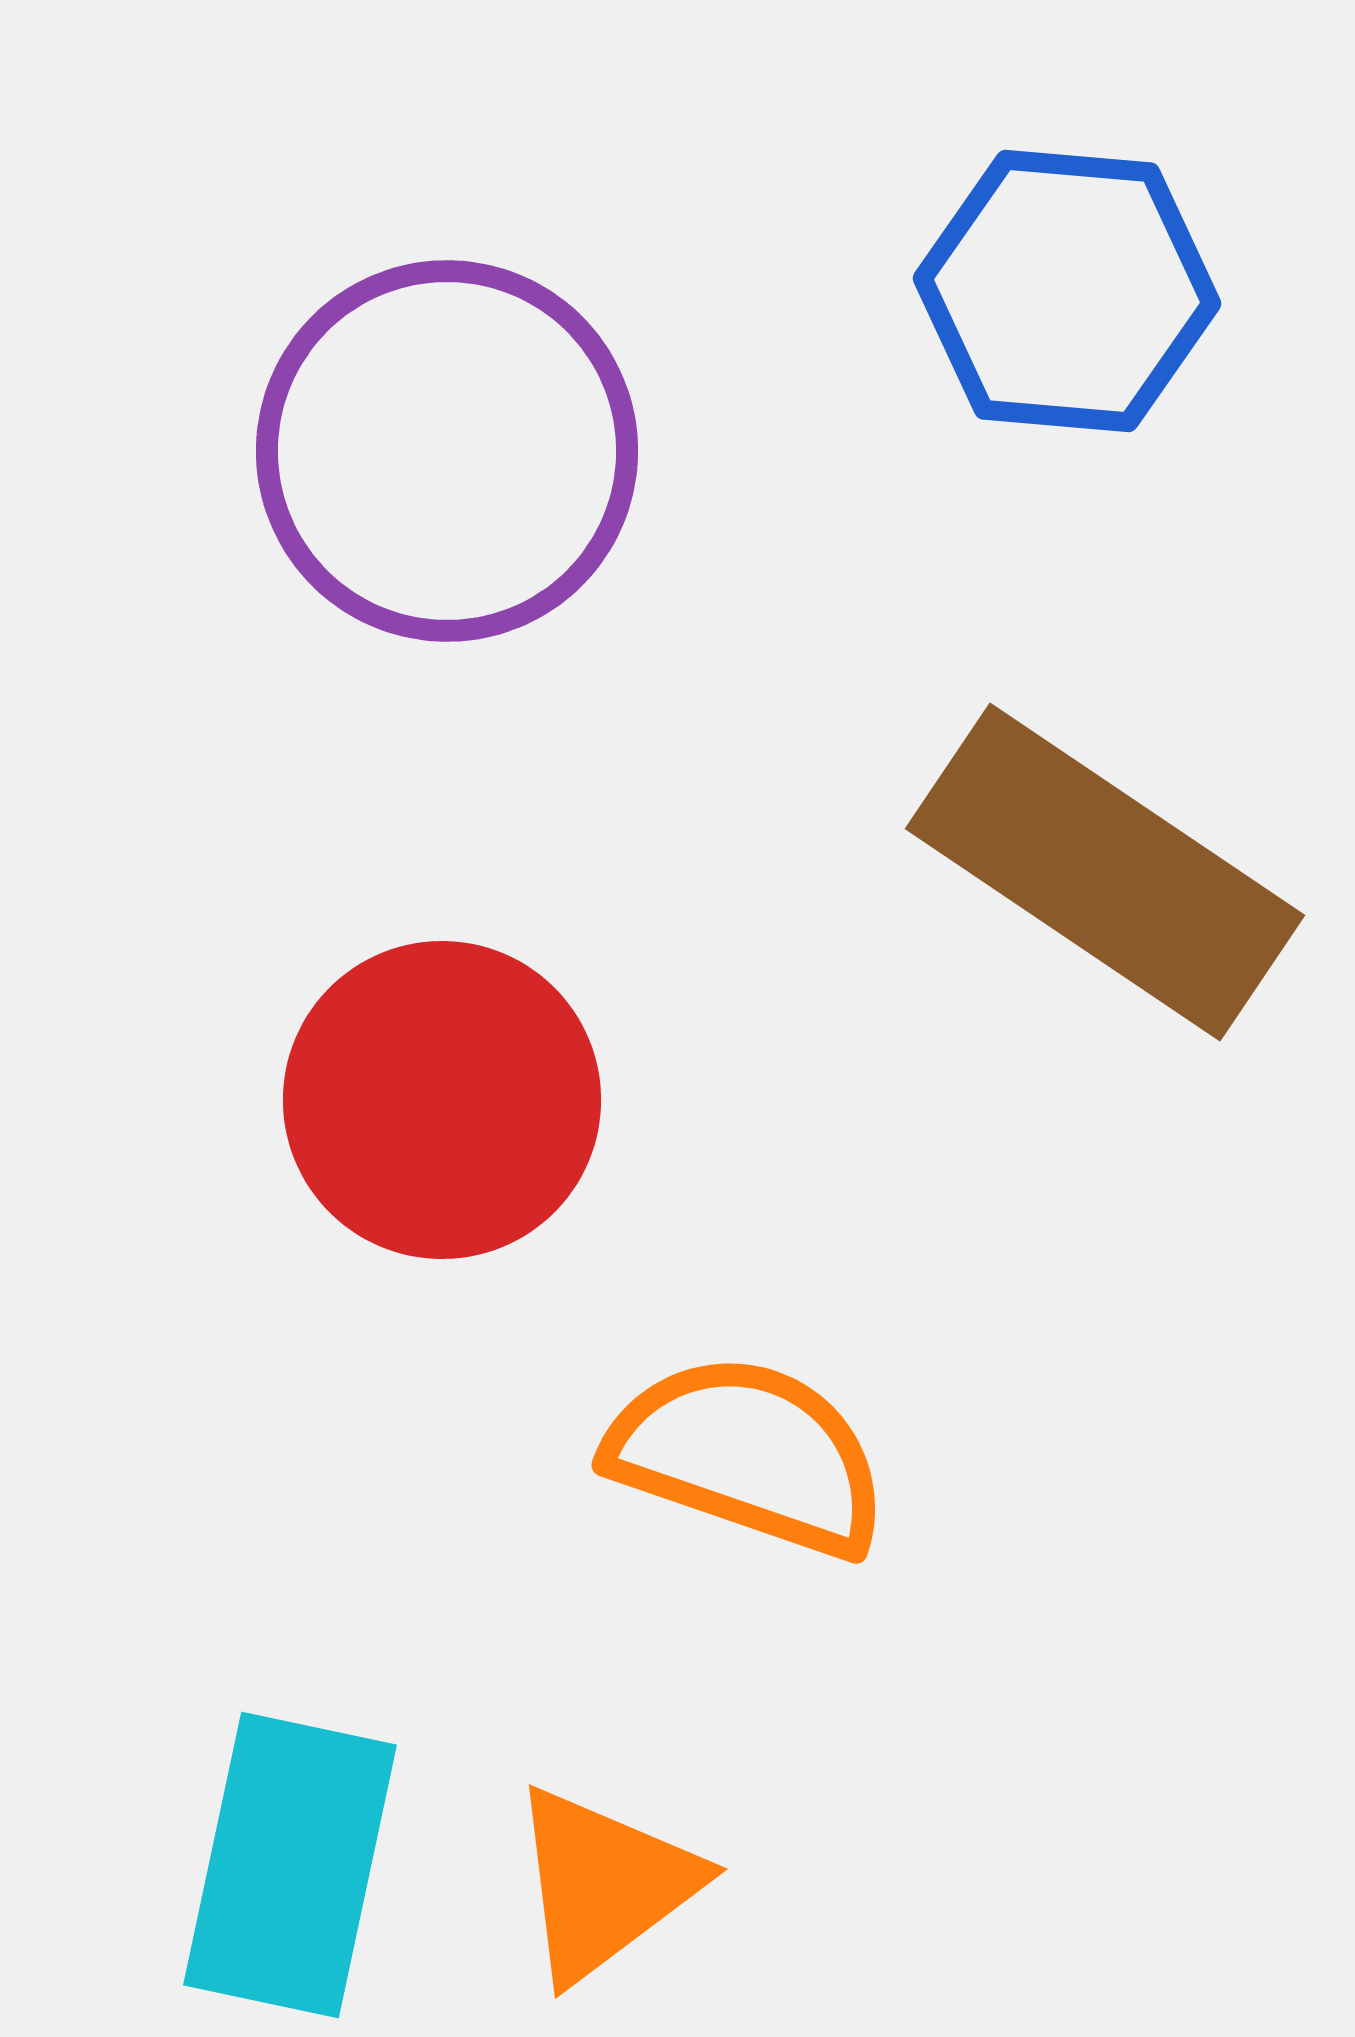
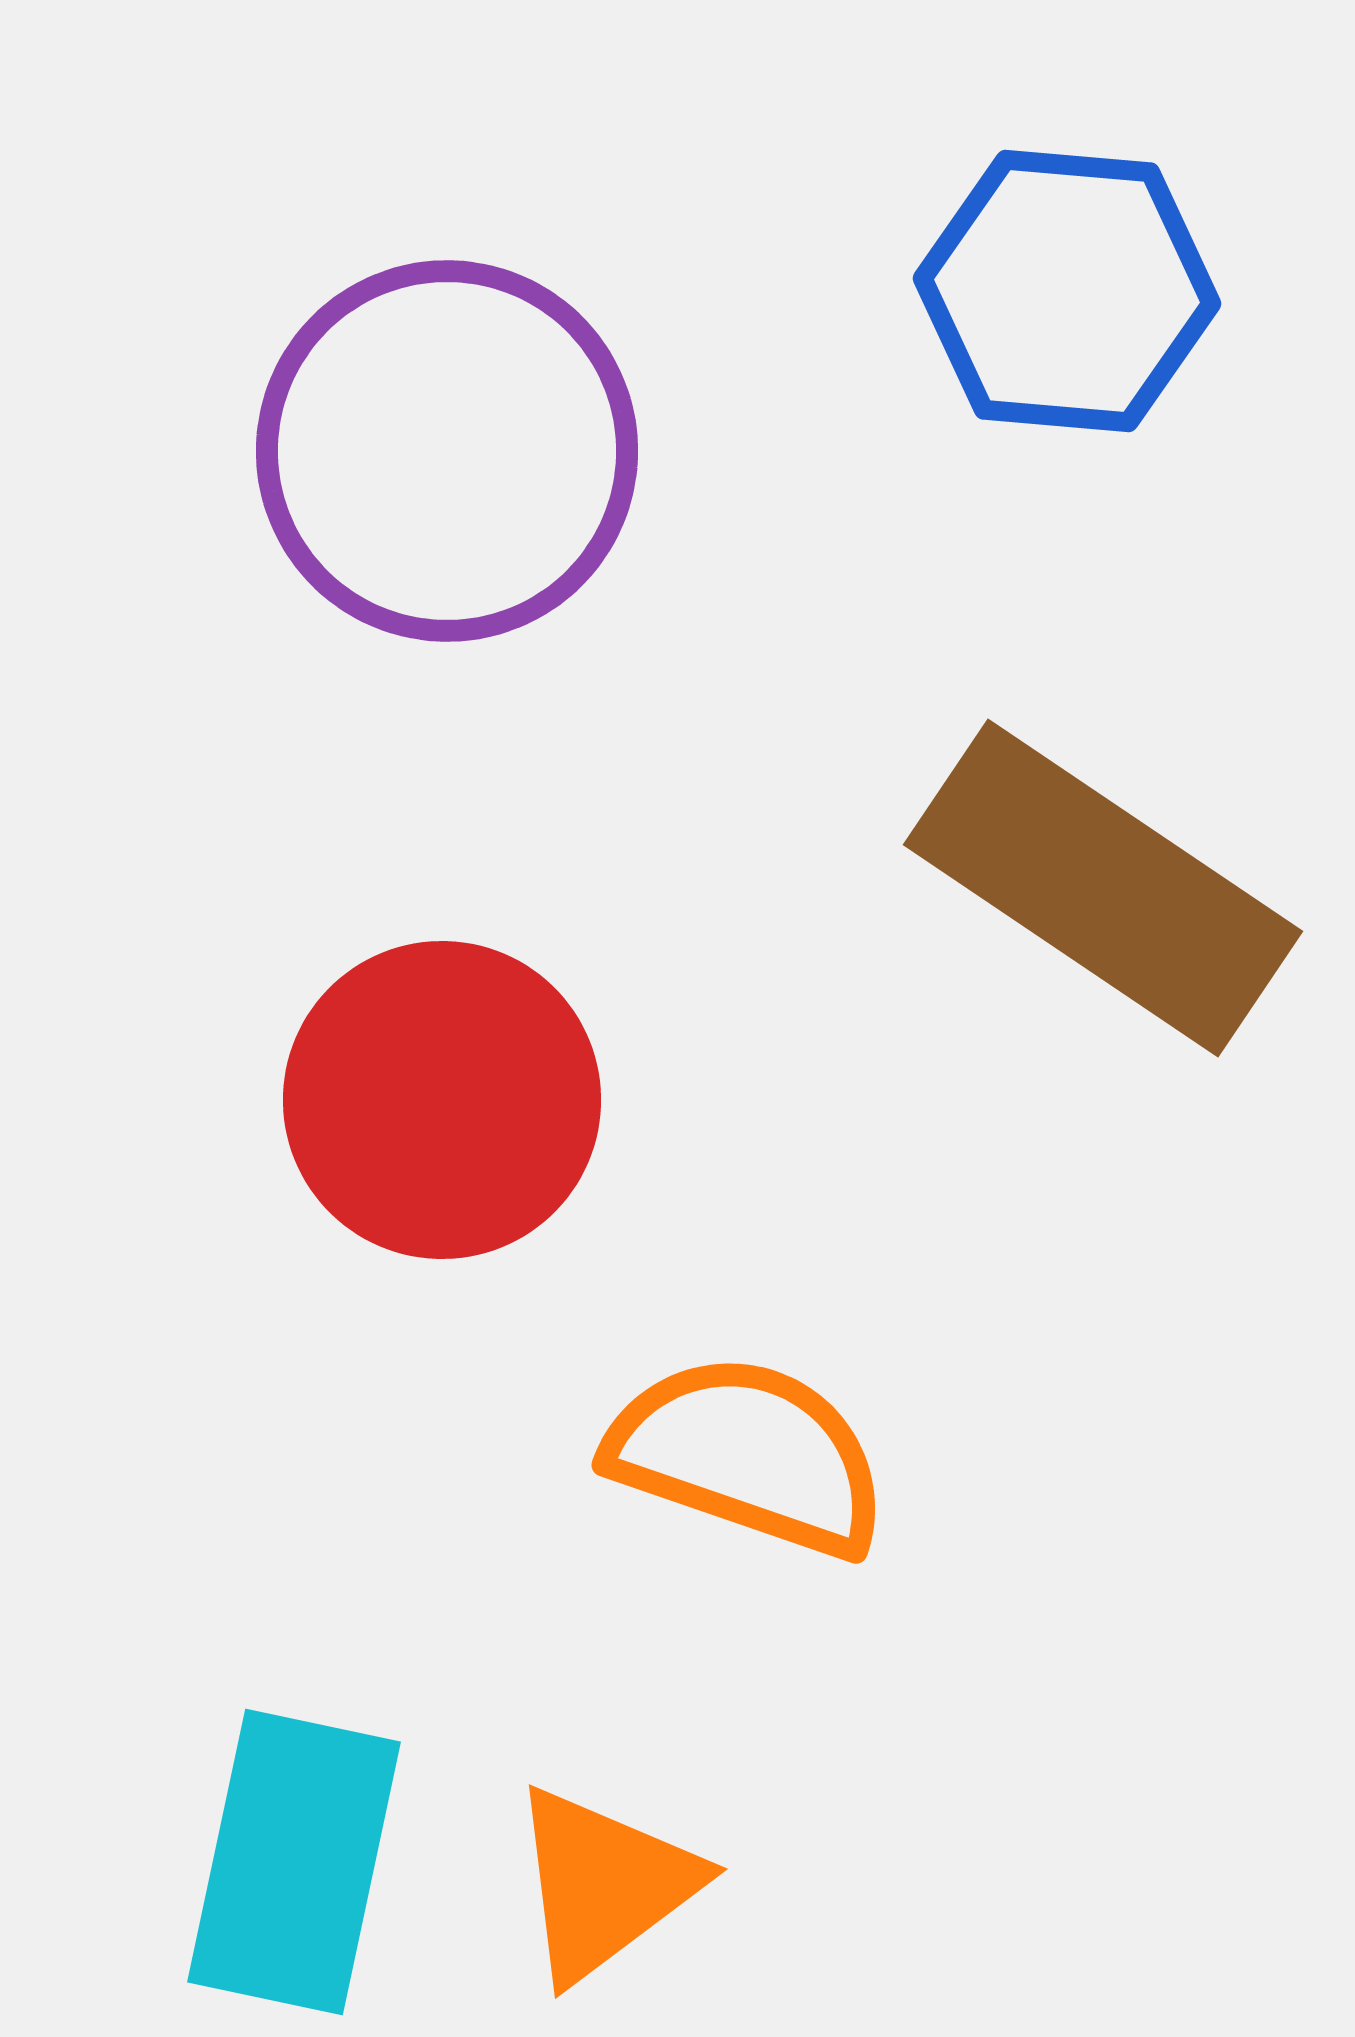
brown rectangle: moved 2 px left, 16 px down
cyan rectangle: moved 4 px right, 3 px up
